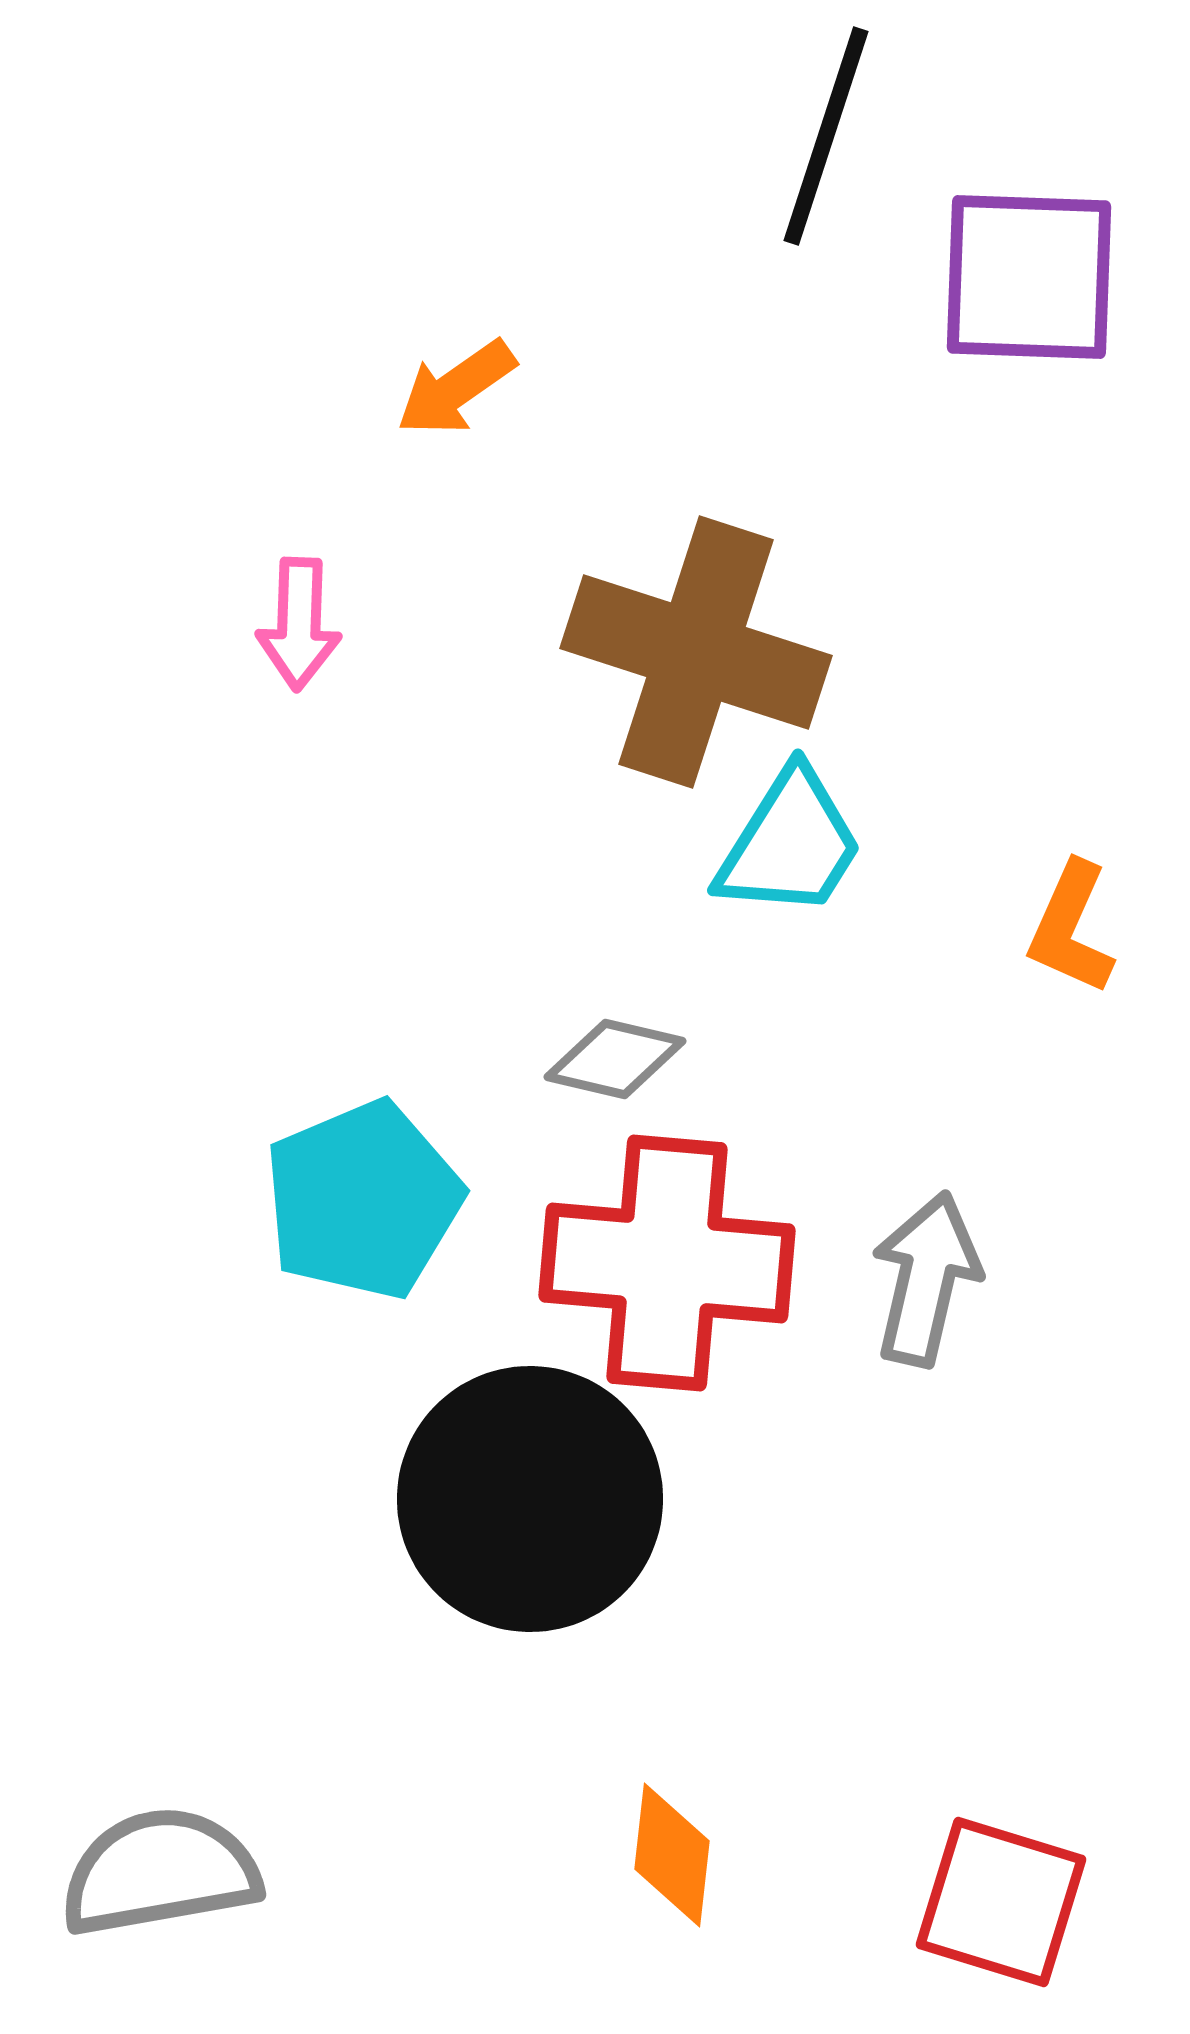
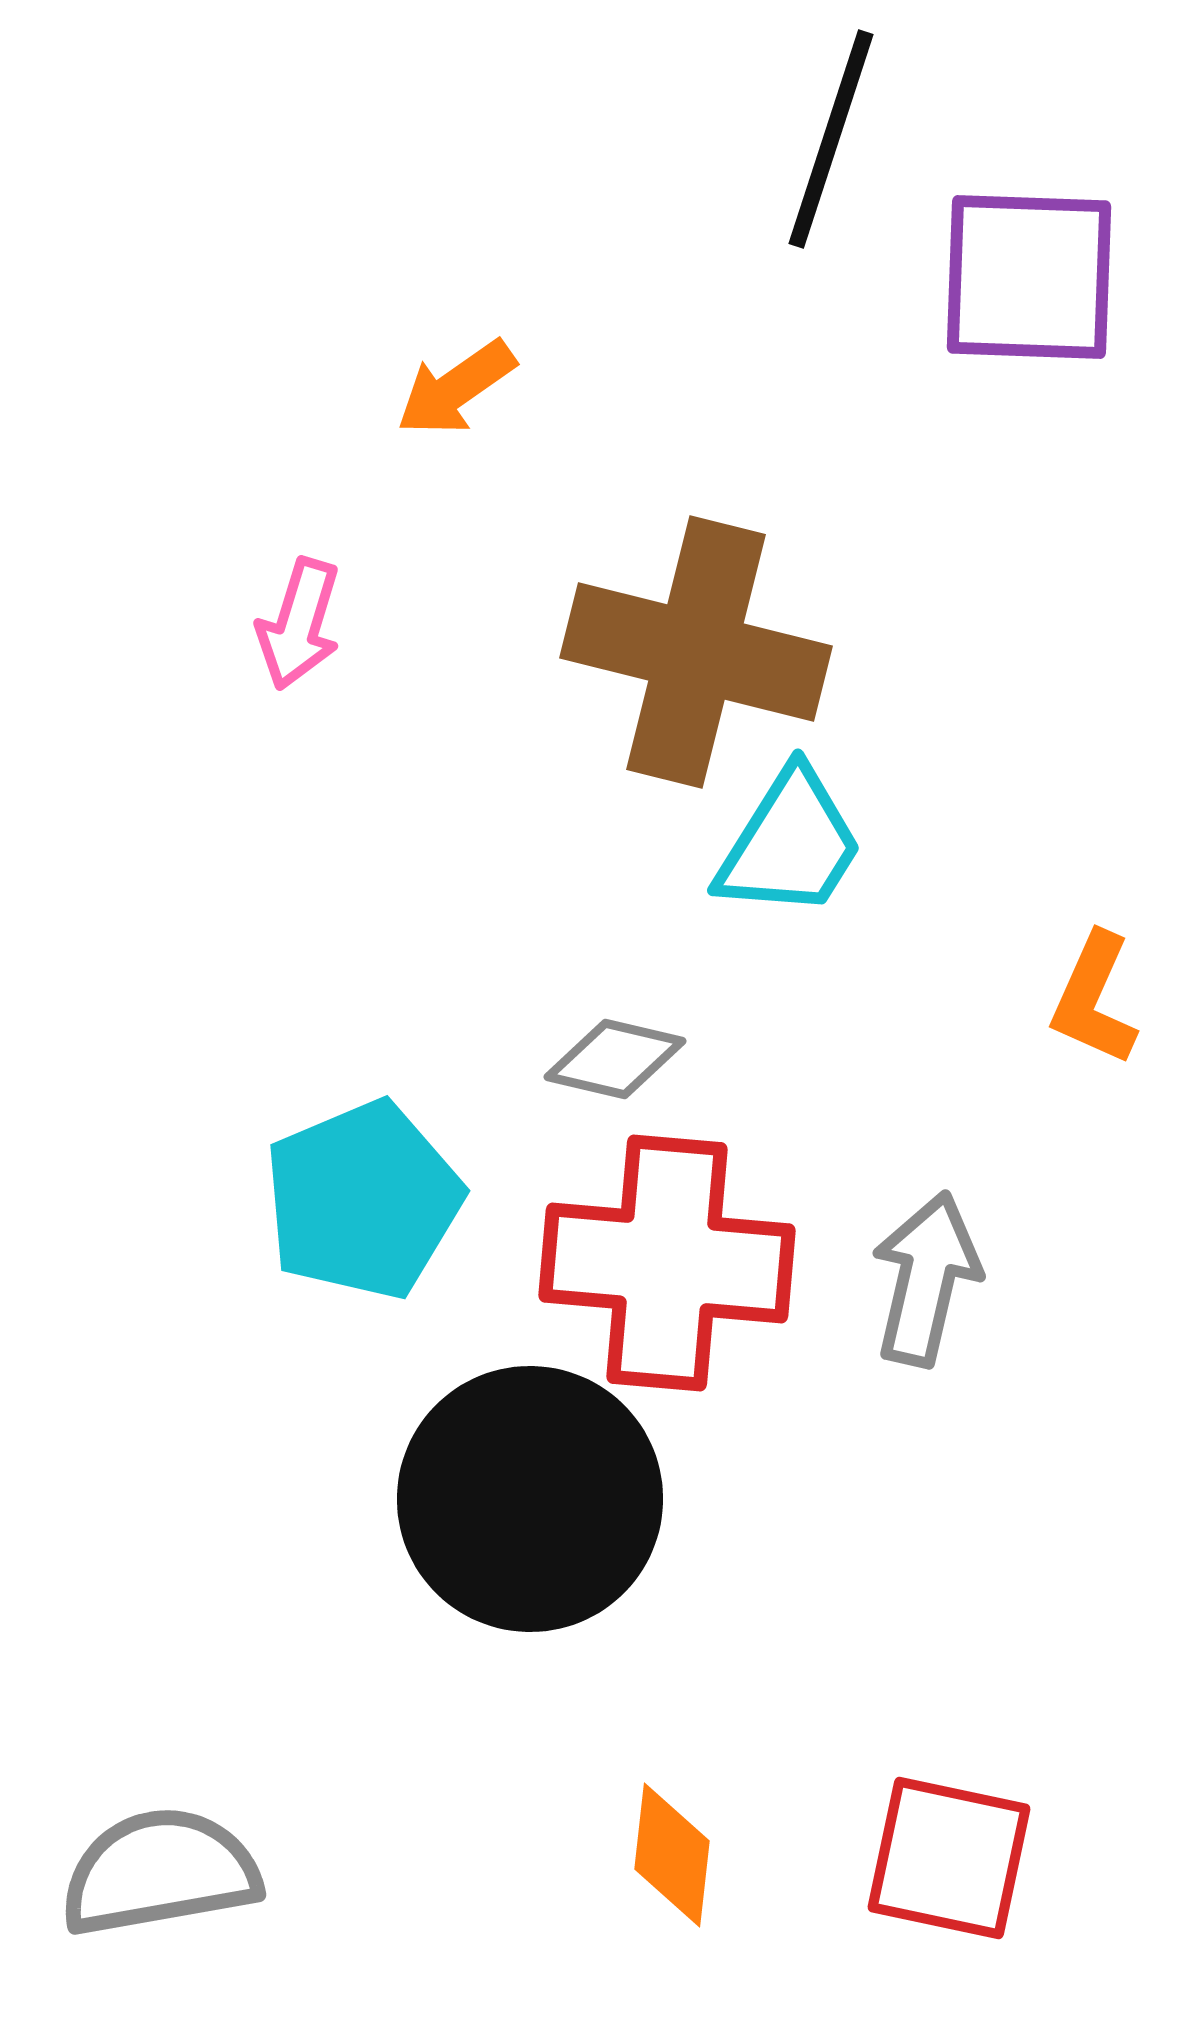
black line: moved 5 px right, 3 px down
pink arrow: rotated 15 degrees clockwise
brown cross: rotated 4 degrees counterclockwise
orange L-shape: moved 23 px right, 71 px down
red square: moved 52 px left, 44 px up; rotated 5 degrees counterclockwise
